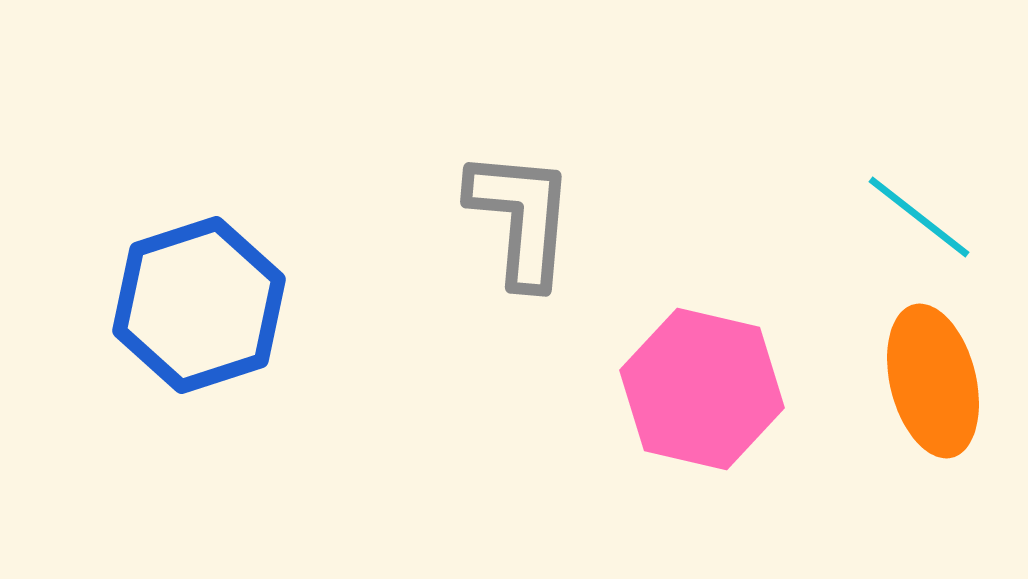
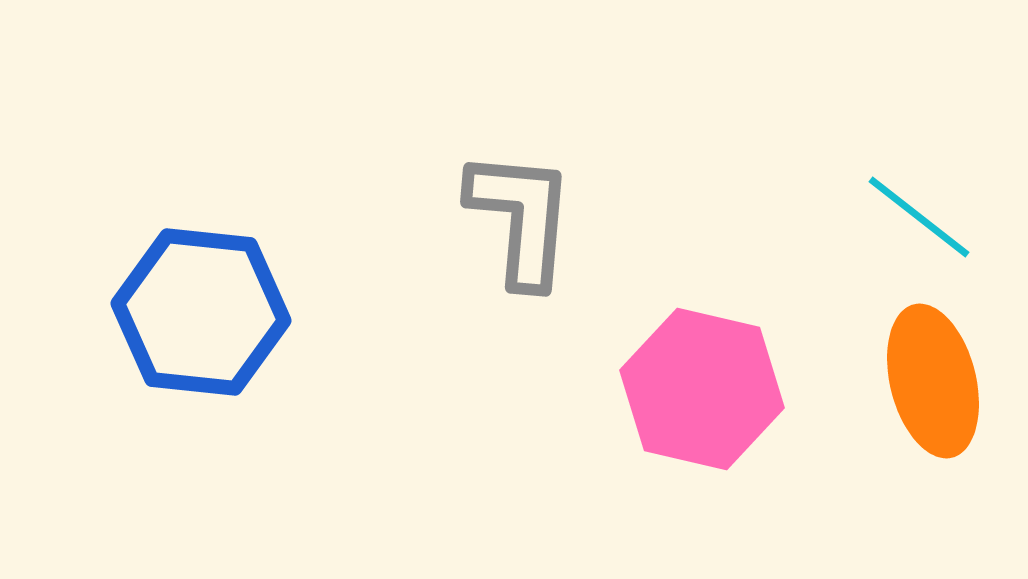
blue hexagon: moved 2 px right, 7 px down; rotated 24 degrees clockwise
